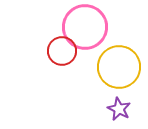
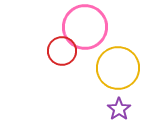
yellow circle: moved 1 px left, 1 px down
purple star: rotated 10 degrees clockwise
